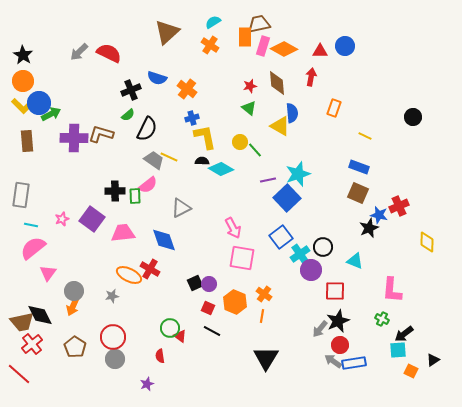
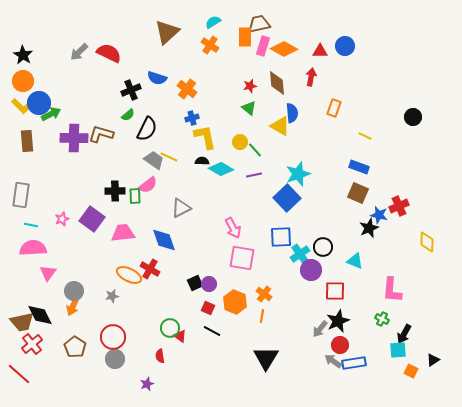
purple line at (268, 180): moved 14 px left, 5 px up
blue square at (281, 237): rotated 35 degrees clockwise
pink semicircle at (33, 248): rotated 36 degrees clockwise
black arrow at (404, 334): rotated 24 degrees counterclockwise
